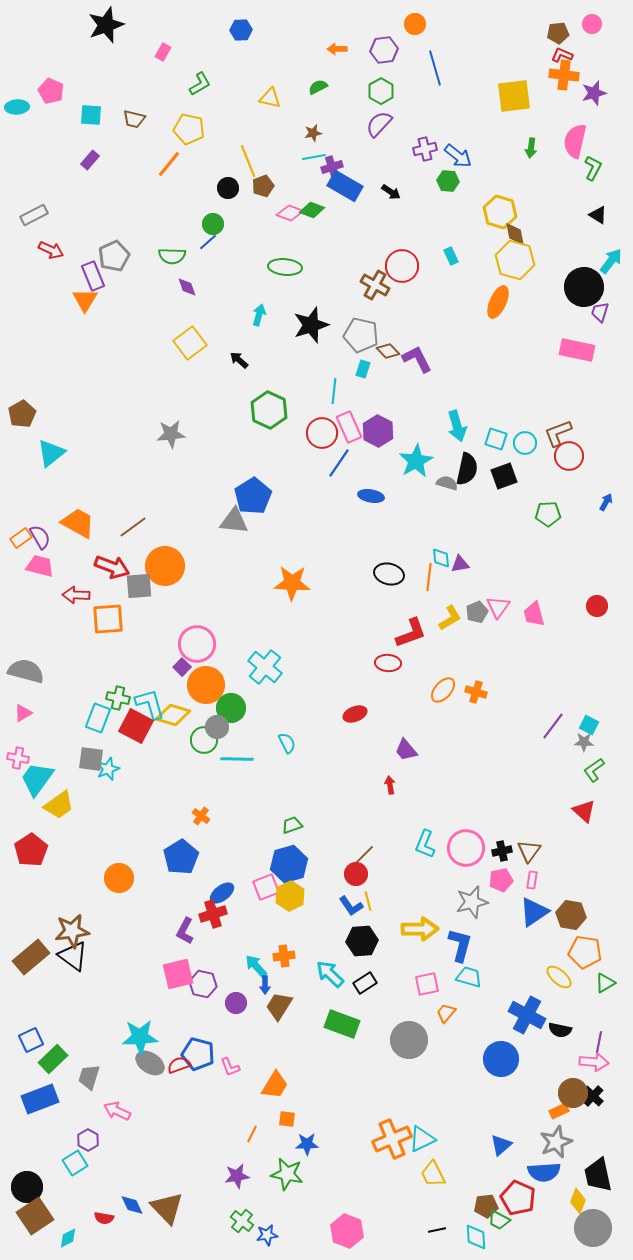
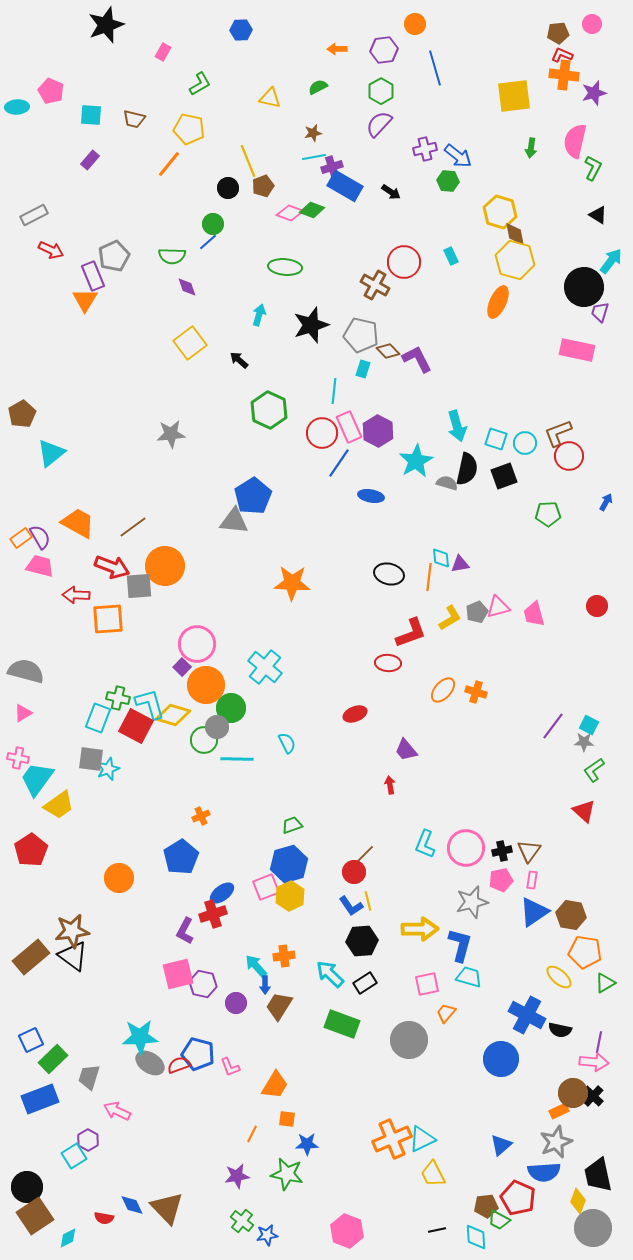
red circle at (402, 266): moved 2 px right, 4 px up
pink triangle at (498, 607): rotated 40 degrees clockwise
orange cross at (201, 816): rotated 30 degrees clockwise
red circle at (356, 874): moved 2 px left, 2 px up
cyan square at (75, 1163): moved 1 px left, 7 px up
